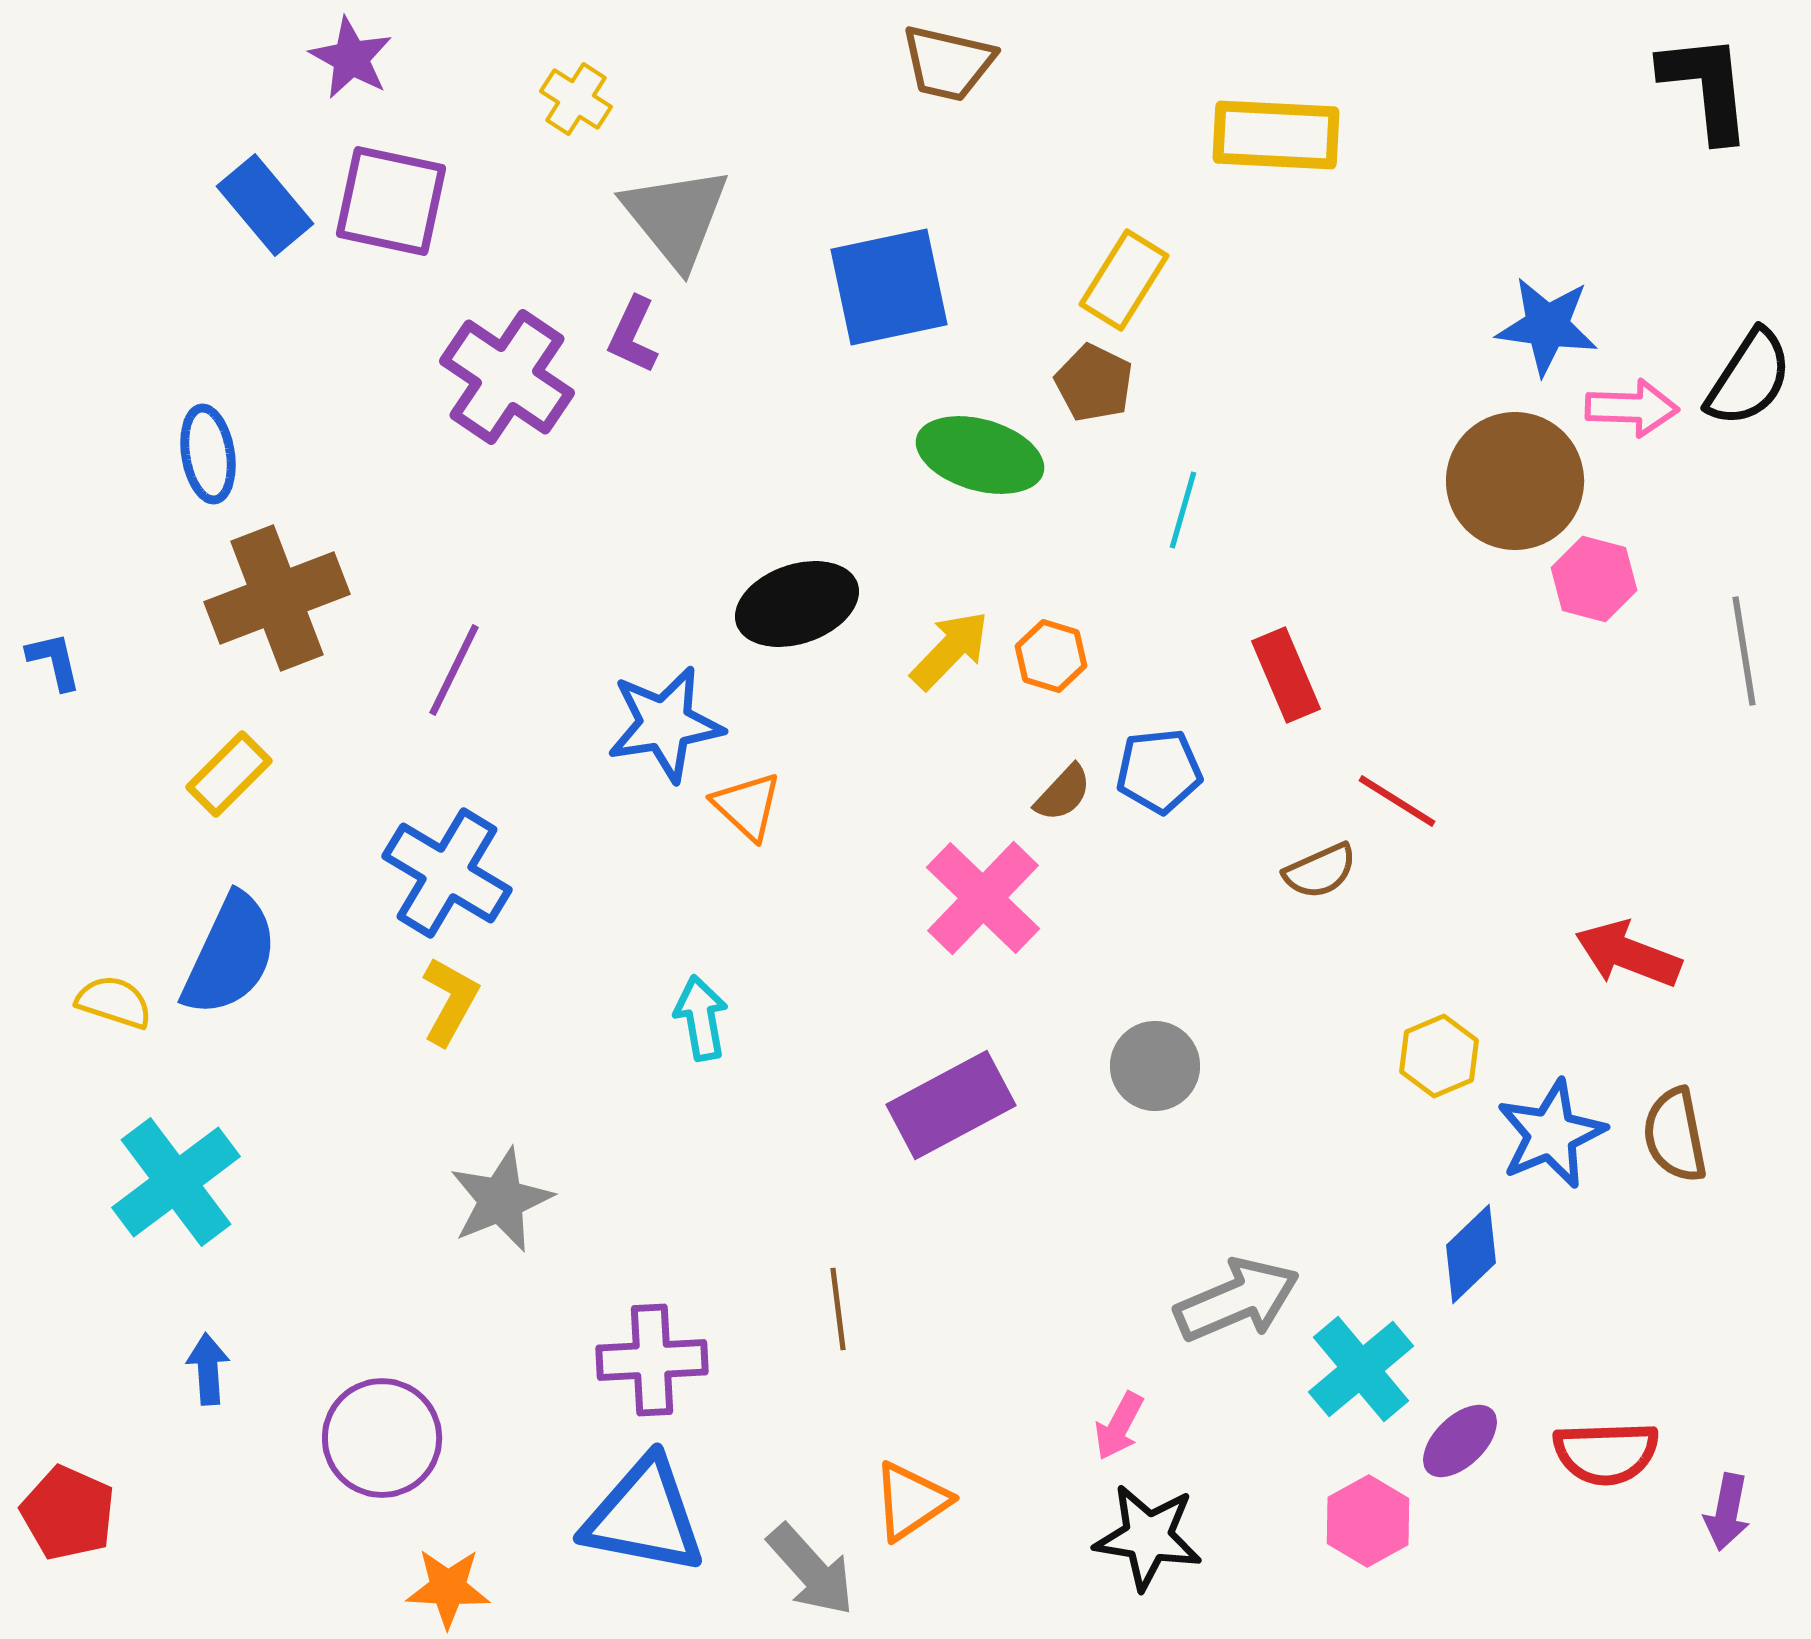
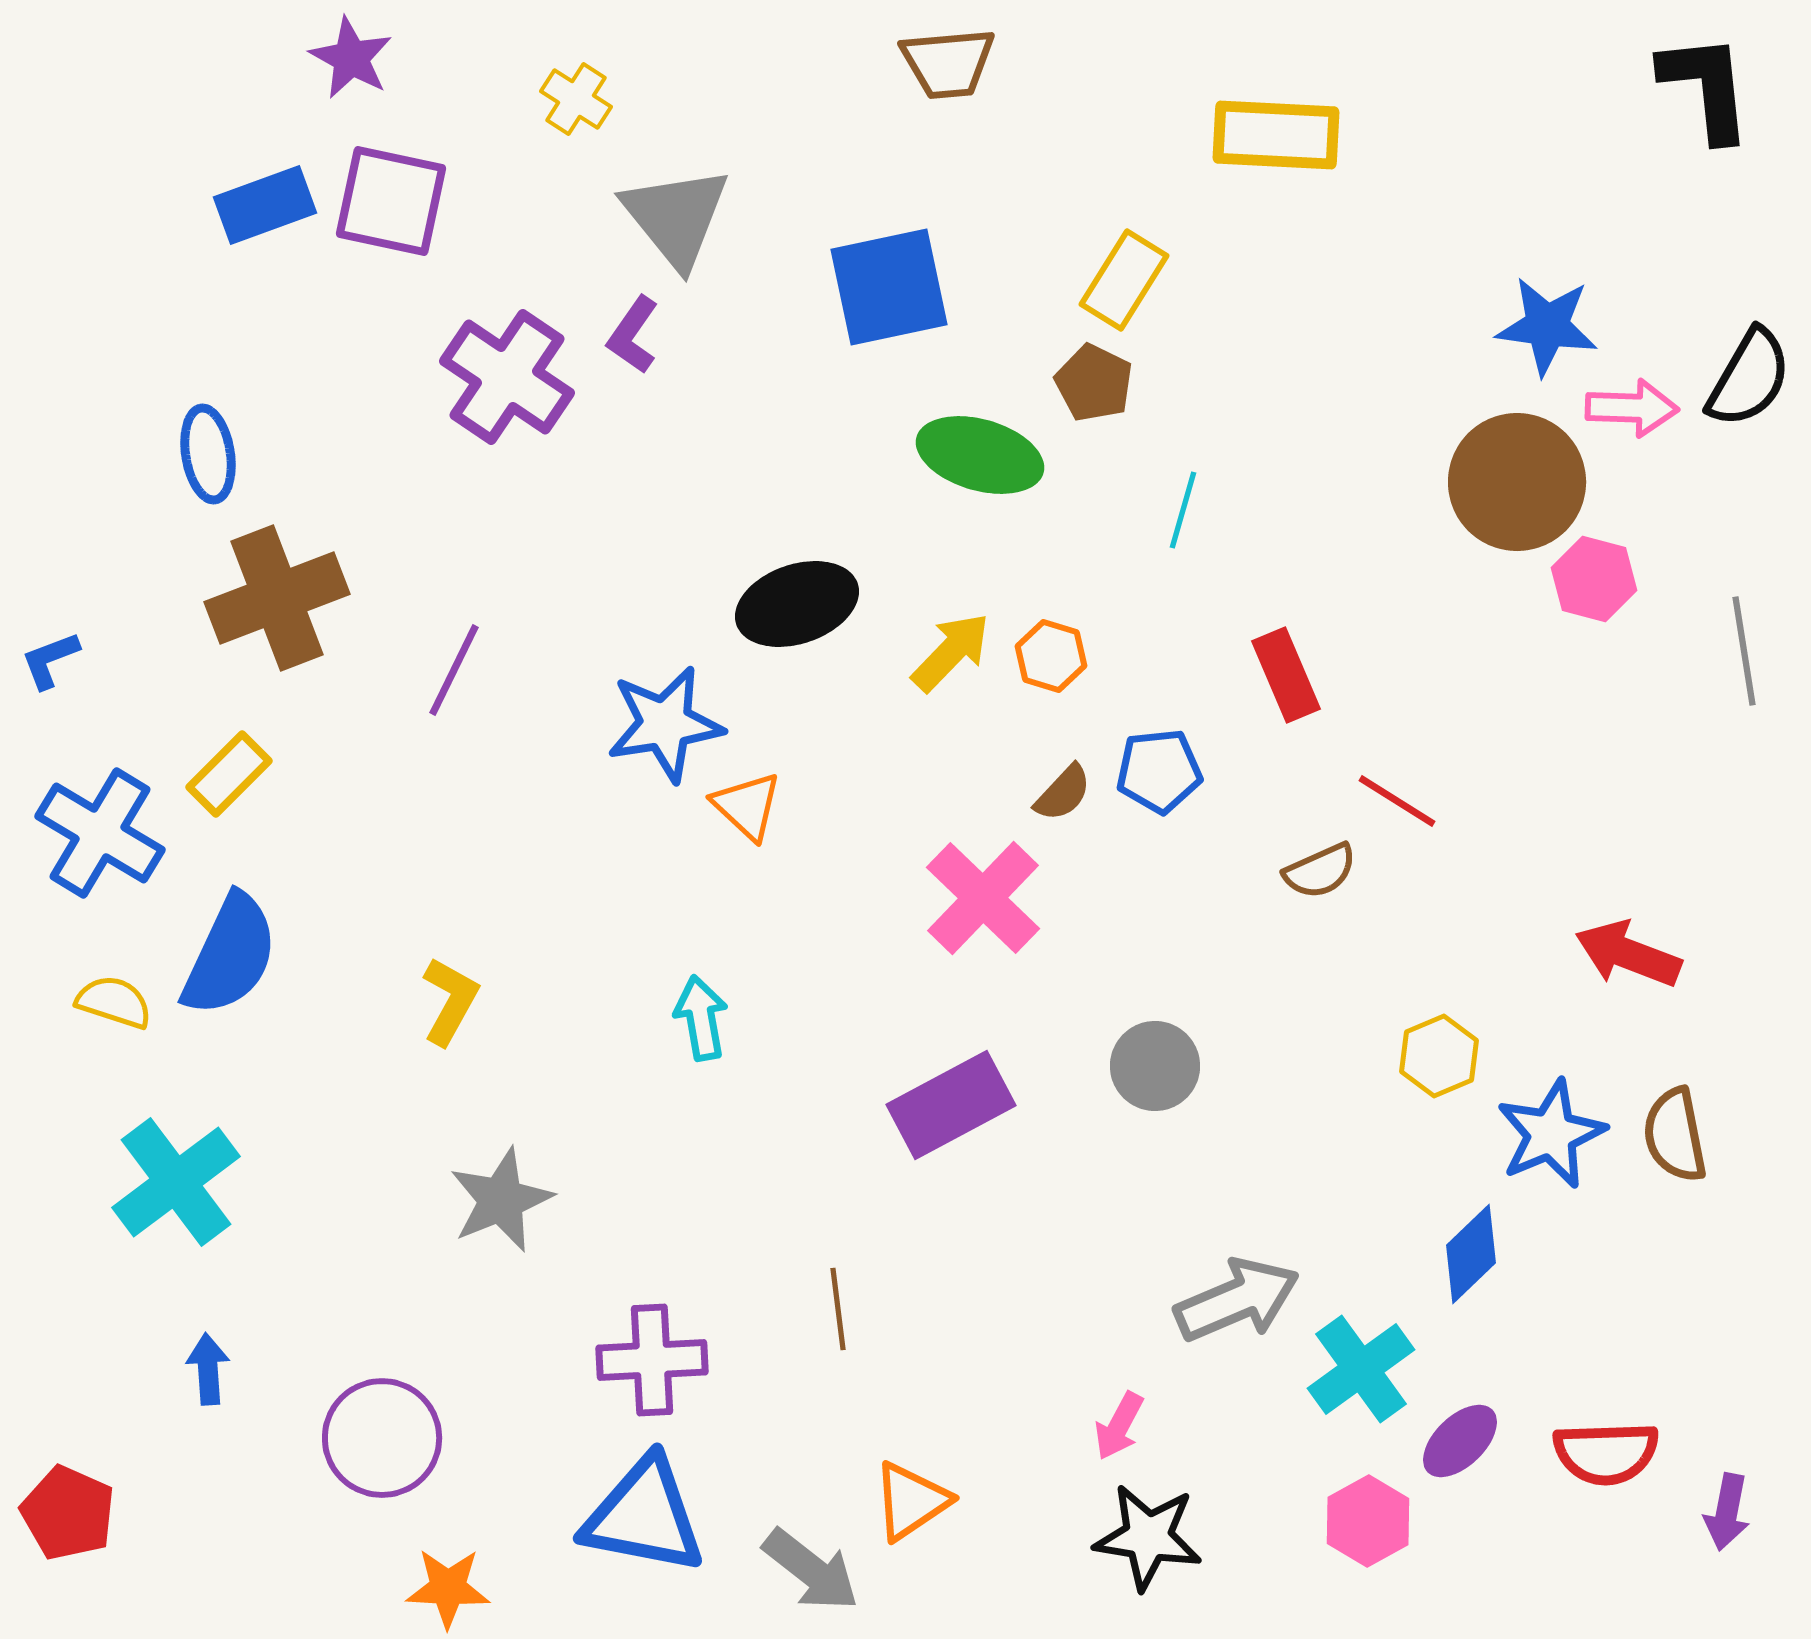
brown trapezoid at (948, 63): rotated 18 degrees counterclockwise
blue rectangle at (265, 205): rotated 70 degrees counterclockwise
purple L-shape at (633, 335): rotated 10 degrees clockwise
black semicircle at (1749, 378): rotated 3 degrees counterclockwise
brown circle at (1515, 481): moved 2 px right, 1 px down
yellow arrow at (950, 650): moved 1 px right, 2 px down
blue L-shape at (54, 661): moved 4 px left, 1 px up; rotated 98 degrees counterclockwise
blue cross at (447, 873): moved 347 px left, 40 px up
cyan cross at (1361, 1369): rotated 4 degrees clockwise
gray arrow at (811, 1570): rotated 10 degrees counterclockwise
